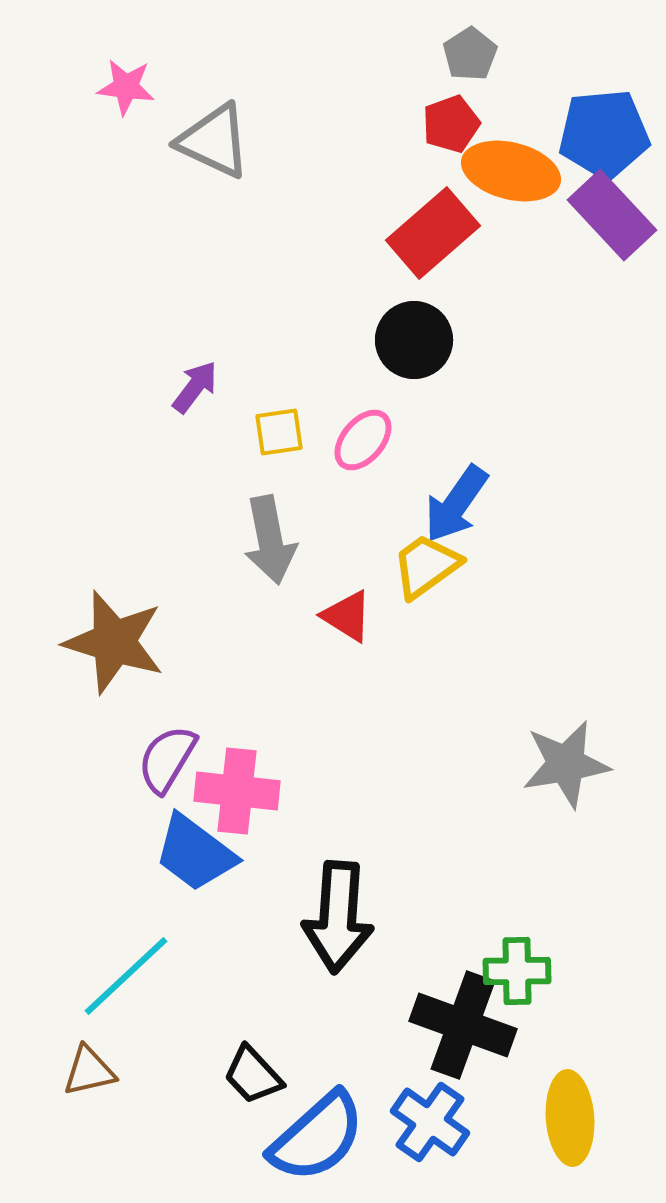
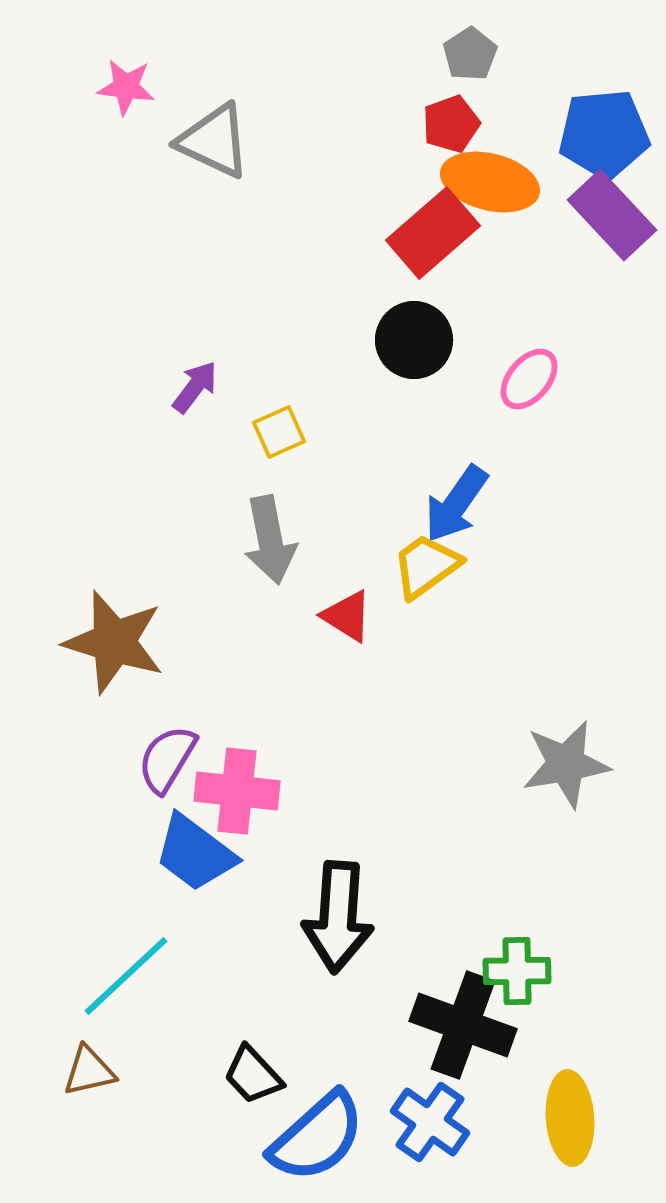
orange ellipse: moved 21 px left, 11 px down
yellow square: rotated 16 degrees counterclockwise
pink ellipse: moved 166 px right, 61 px up
